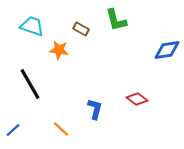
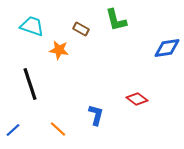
blue diamond: moved 2 px up
black line: rotated 12 degrees clockwise
blue L-shape: moved 1 px right, 6 px down
orange line: moved 3 px left
